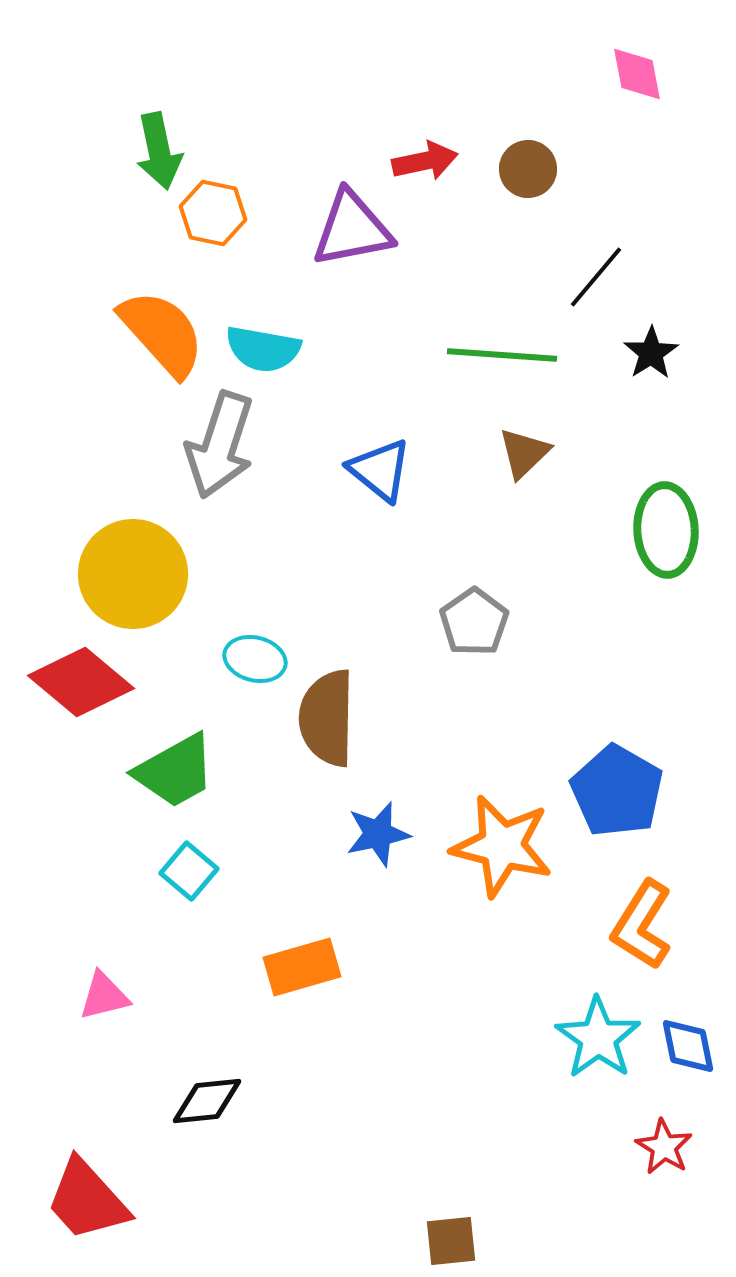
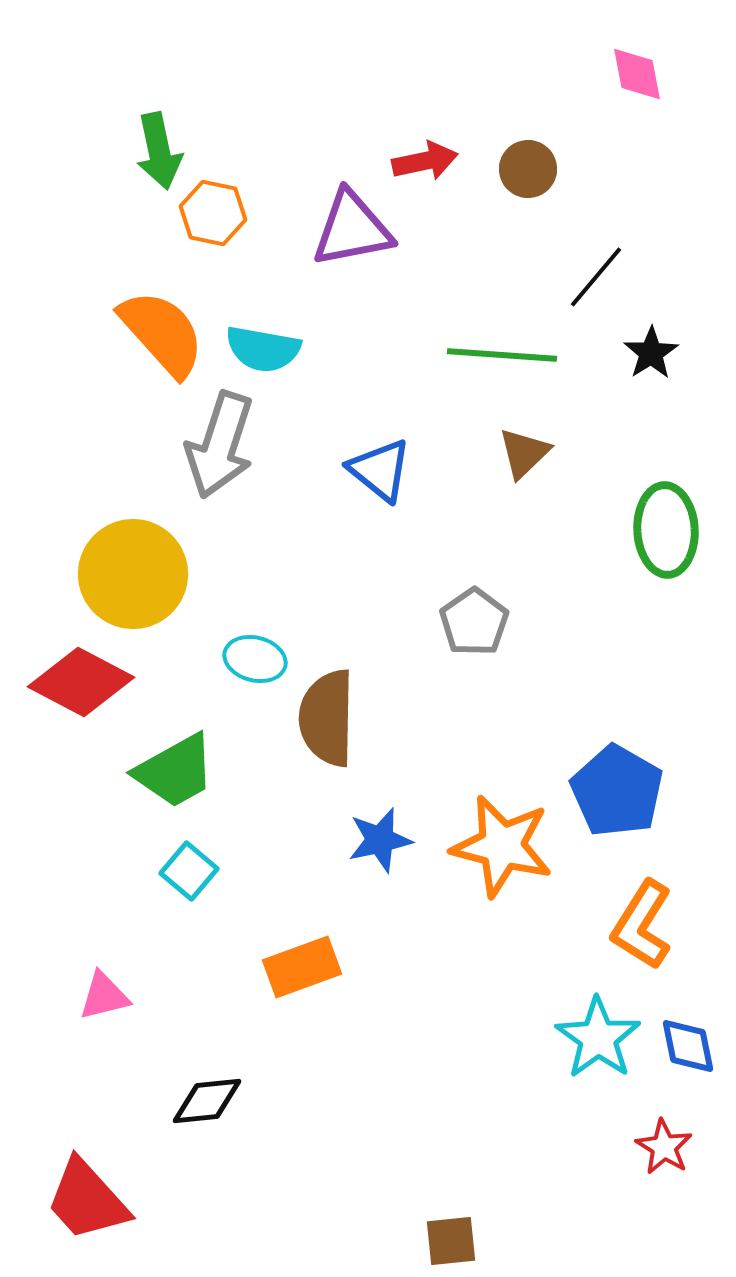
red diamond: rotated 12 degrees counterclockwise
blue star: moved 2 px right, 6 px down
orange rectangle: rotated 4 degrees counterclockwise
